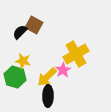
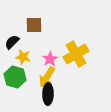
brown square: rotated 30 degrees counterclockwise
black semicircle: moved 8 px left, 10 px down
yellow star: moved 4 px up
pink star: moved 13 px left, 11 px up
yellow arrow: rotated 15 degrees counterclockwise
black ellipse: moved 2 px up
